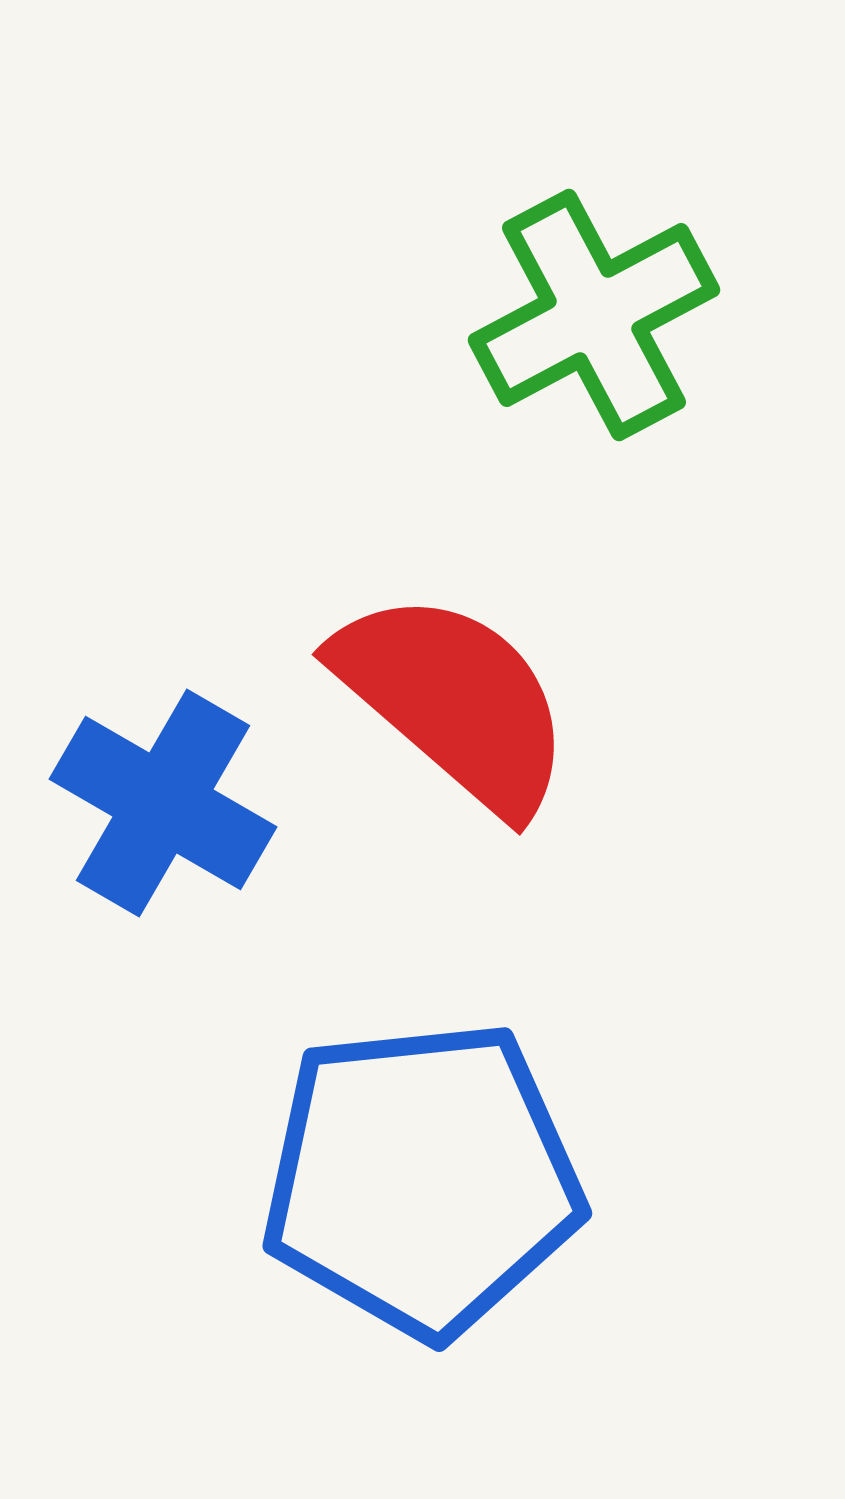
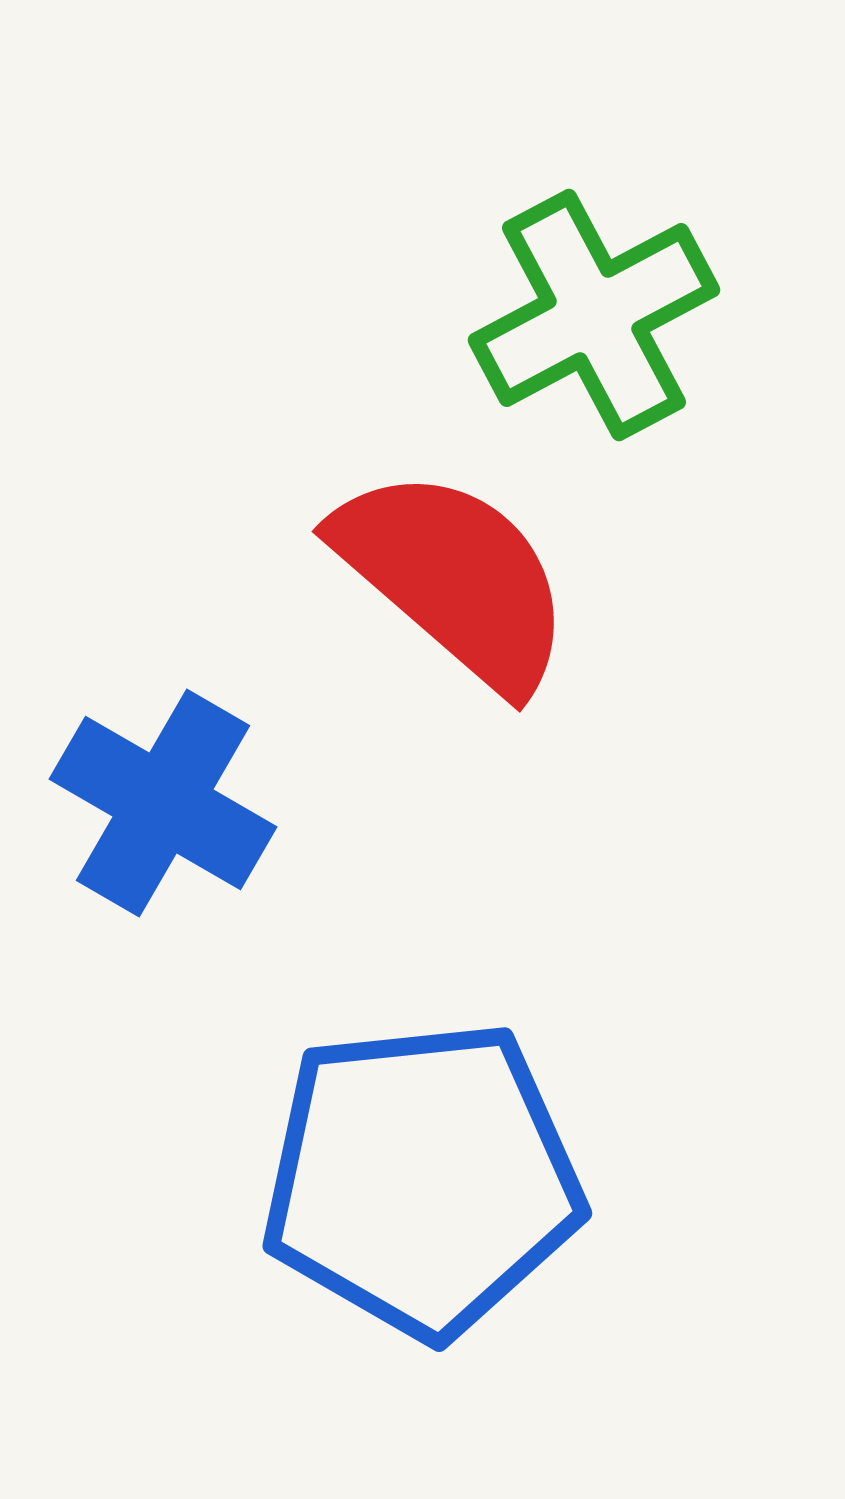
red semicircle: moved 123 px up
